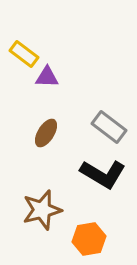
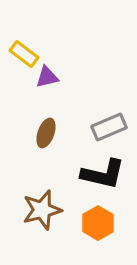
purple triangle: rotated 15 degrees counterclockwise
gray rectangle: rotated 60 degrees counterclockwise
brown ellipse: rotated 12 degrees counterclockwise
black L-shape: rotated 18 degrees counterclockwise
orange hexagon: moved 9 px right, 16 px up; rotated 20 degrees counterclockwise
